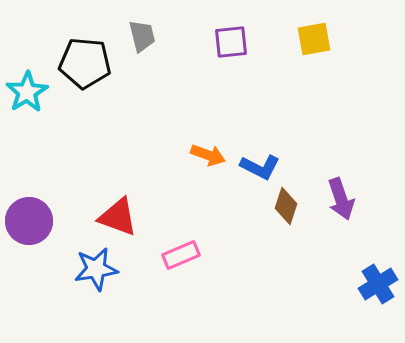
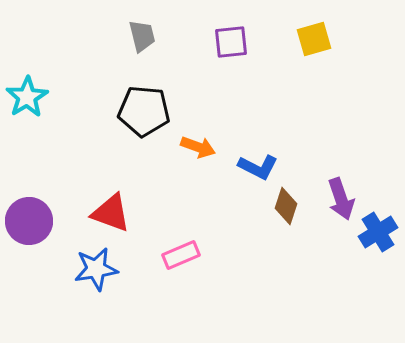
yellow square: rotated 6 degrees counterclockwise
black pentagon: moved 59 px right, 48 px down
cyan star: moved 5 px down
orange arrow: moved 10 px left, 8 px up
blue L-shape: moved 2 px left
red triangle: moved 7 px left, 4 px up
blue cross: moved 52 px up
